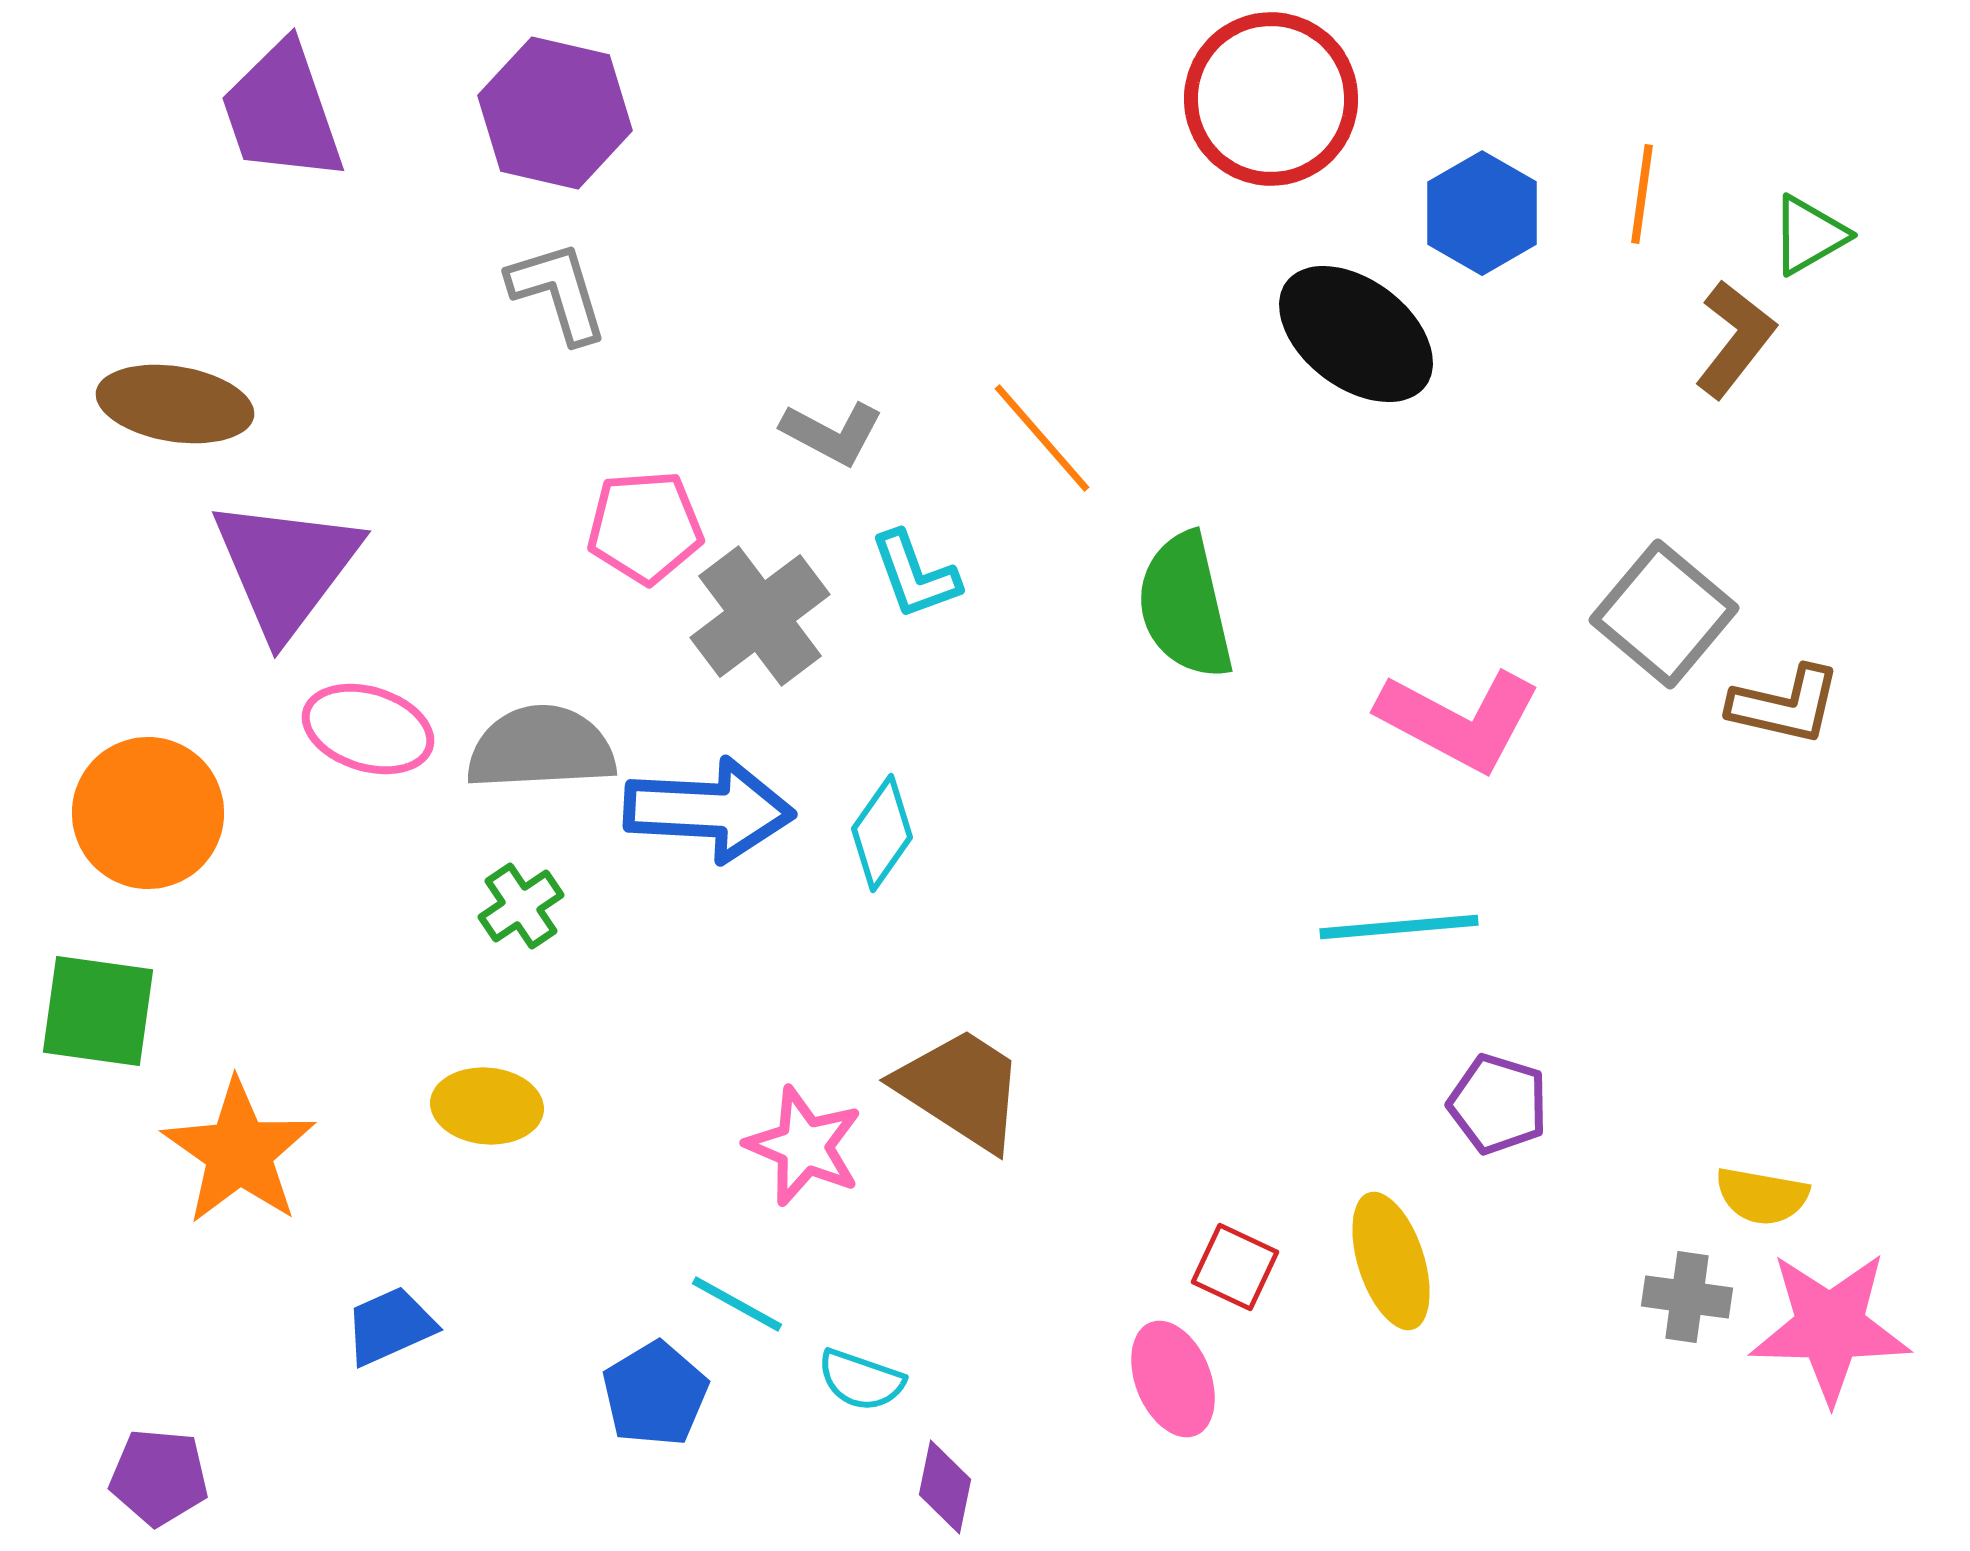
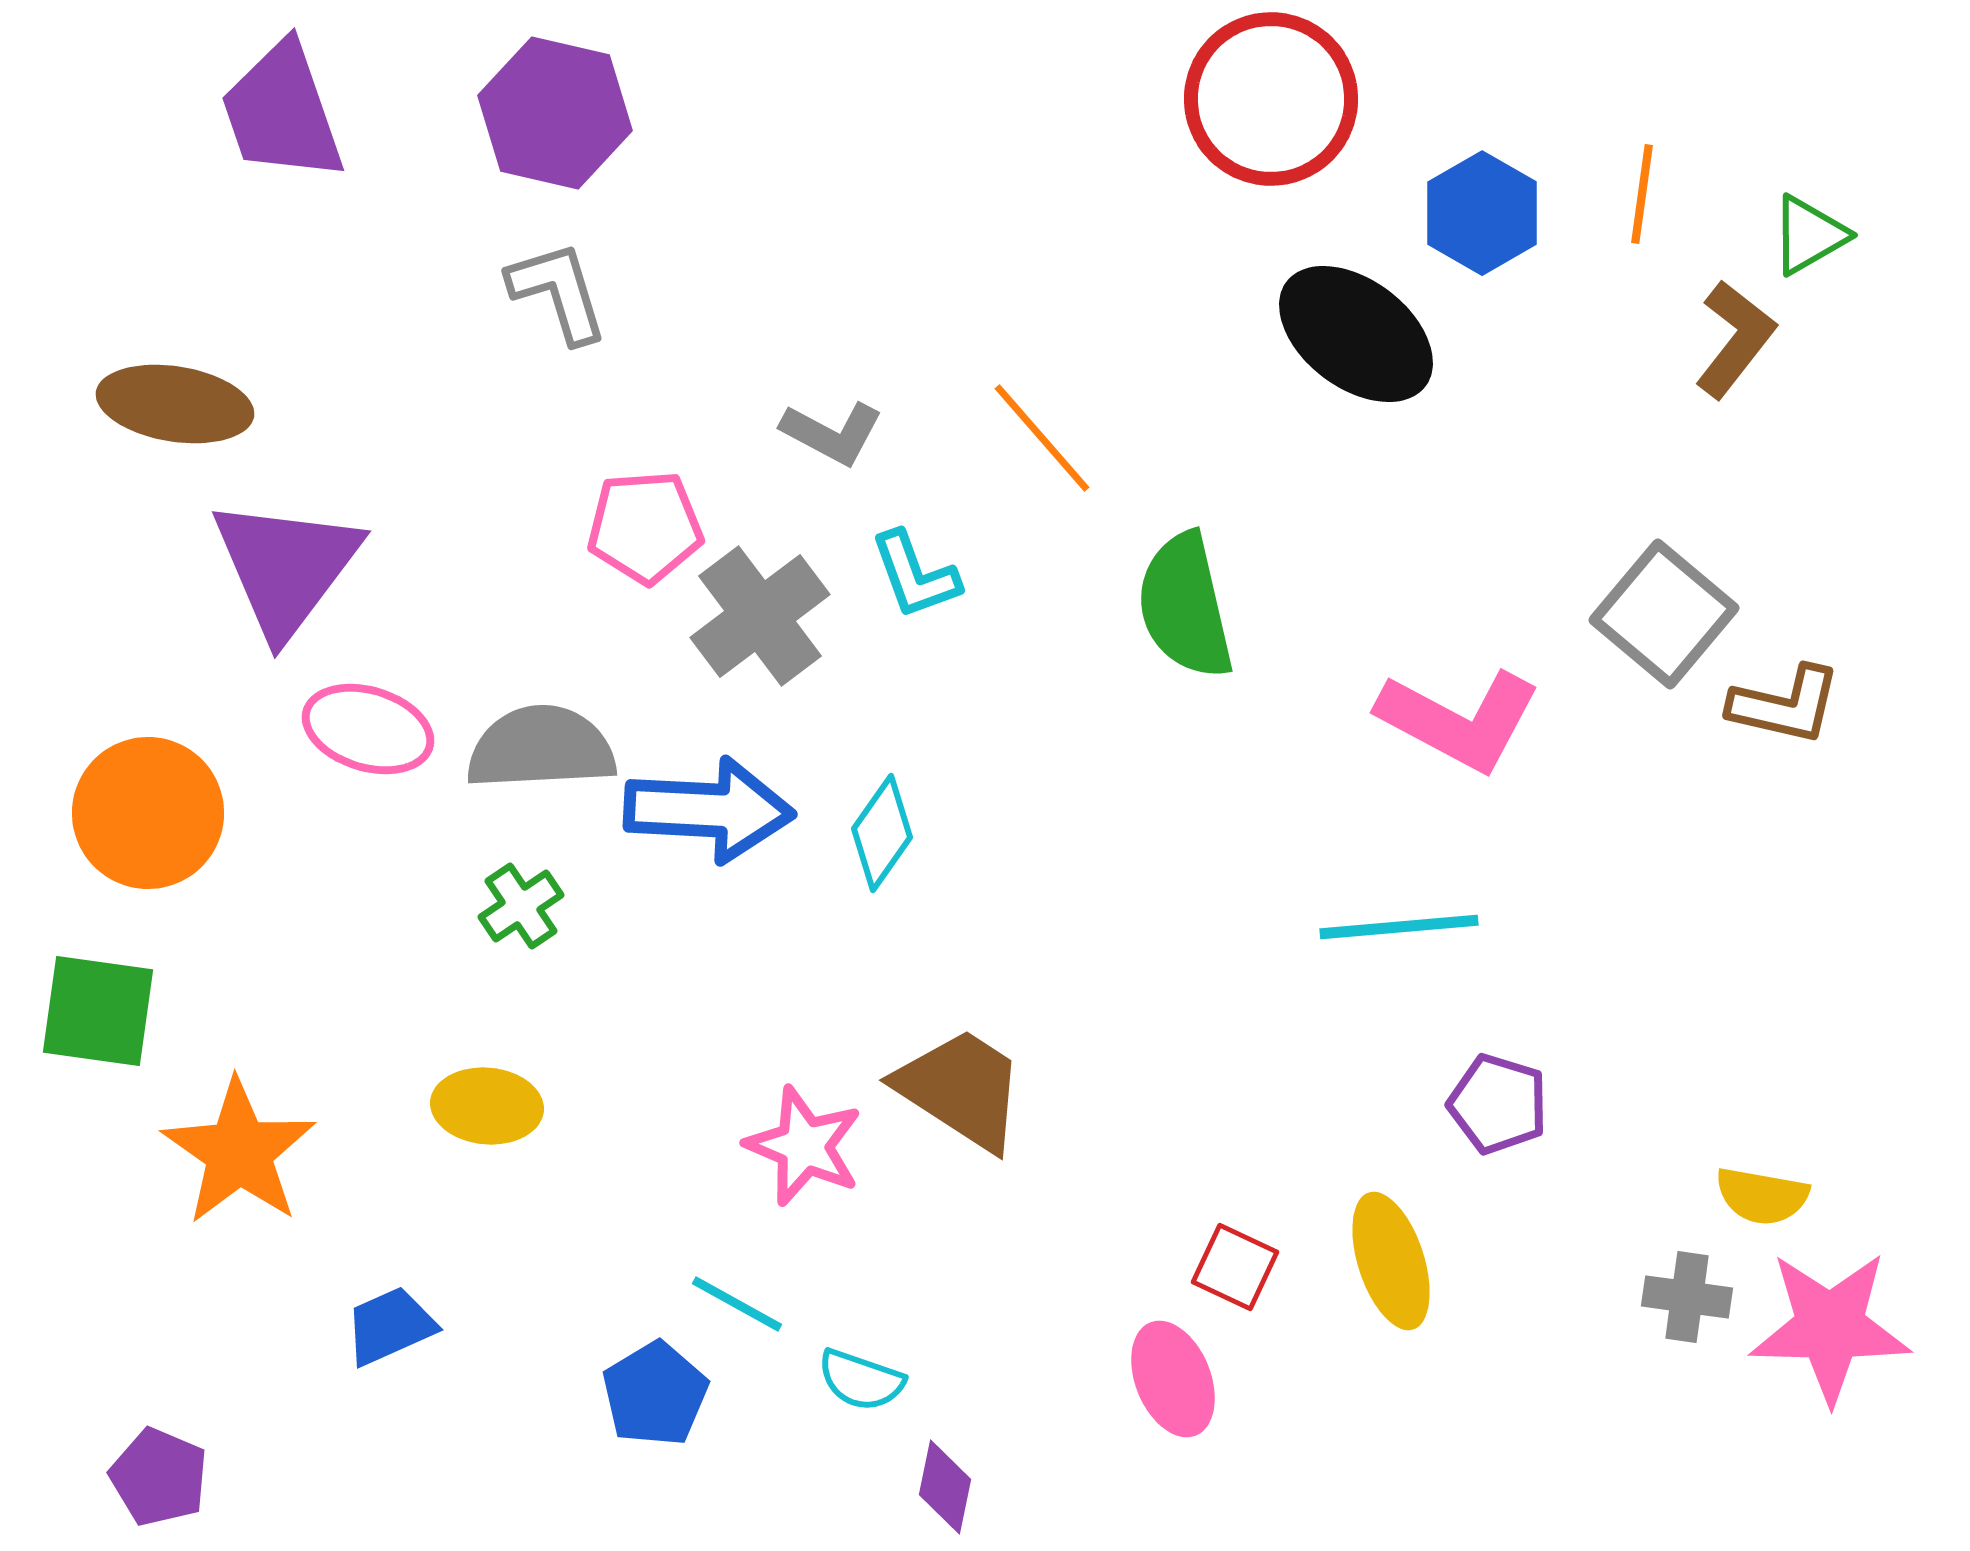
purple pentagon at (159, 1477): rotated 18 degrees clockwise
